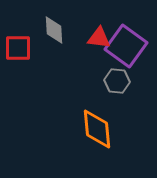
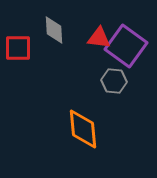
gray hexagon: moved 3 px left
orange diamond: moved 14 px left
